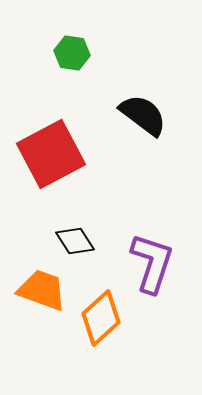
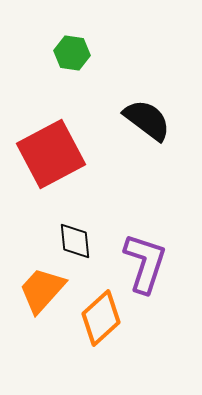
black semicircle: moved 4 px right, 5 px down
black diamond: rotated 27 degrees clockwise
purple L-shape: moved 7 px left
orange trapezoid: rotated 68 degrees counterclockwise
